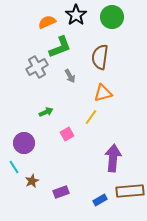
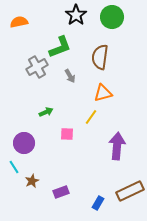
orange semicircle: moved 28 px left; rotated 12 degrees clockwise
pink square: rotated 32 degrees clockwise
purple arrow: moved 4 px right, 12 px up
brown rectangle: rotated 20 degrees counterclockwise
blue rectangle: moved 2 px left, 3 px down; rotated 32 degrees counterclockwise
